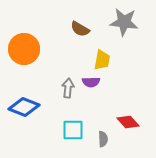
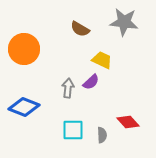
yellow trapezoid: rotated 75 degrees counterclockwise
purple semicircle: rotated 42 degrees counterclockwise
gray semicircle: moved 1 px left, 4 px up
